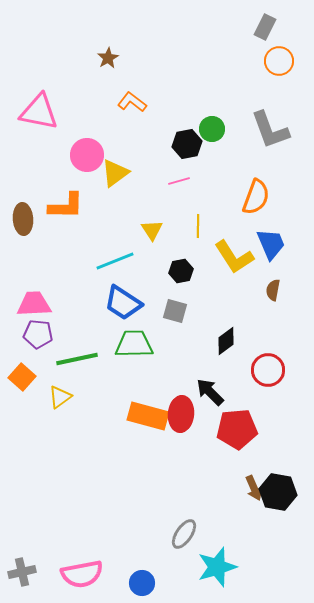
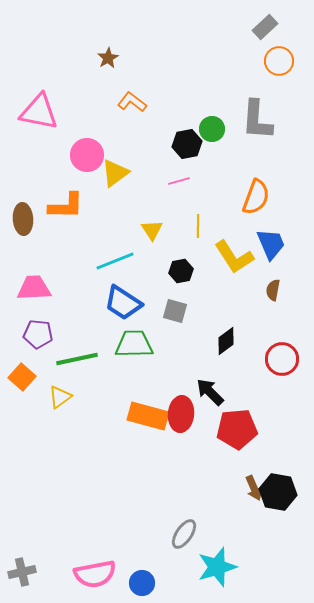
gray rectangle at (265, 27): rotated 20 degrees clockwise
gray L-shape at (270, 130): moved 13 px left, 10 px up; rotated 24 degrees clockwise
pink trapezoid at (34, 304): moved 16 px up
red circle at (268, 370): moved 14 px right, 11 px up
pink semicircle at (82, 574): moved 13 px right
